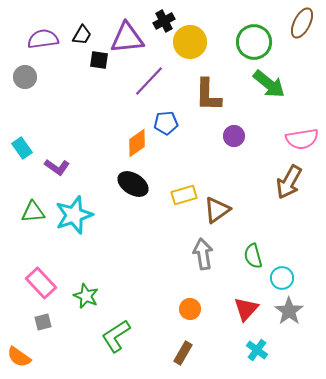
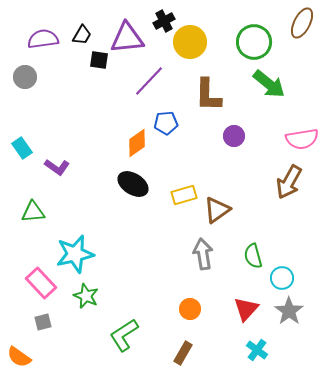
cyan star: moved 1 px right, 39 px down; rotated 6 degrees clockwise
green L-shape: moved 8 px right, 1 px up
